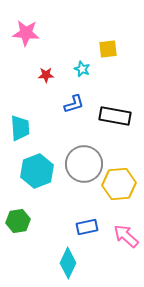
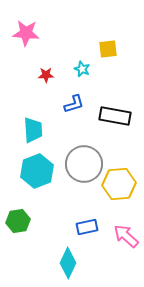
cyan trapezoid: moved 13 px right, 2 px down
